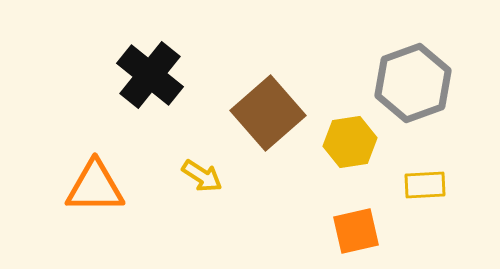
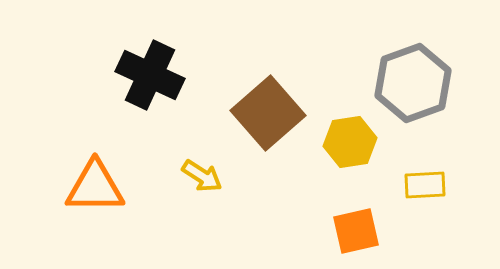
black cross: rotated 14 degrees counterclockwise
